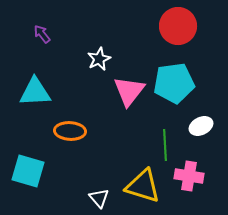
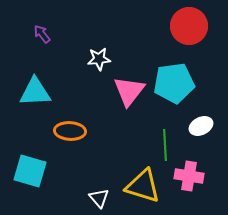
red circle: moved 11 px right
white star: rotated 20 degrees clockwise
cyan square: moved 2 px right
